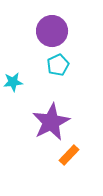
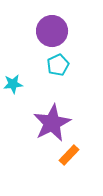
cyan star: moved 2 px down
purple star: moved 1 px right, 1 px down
